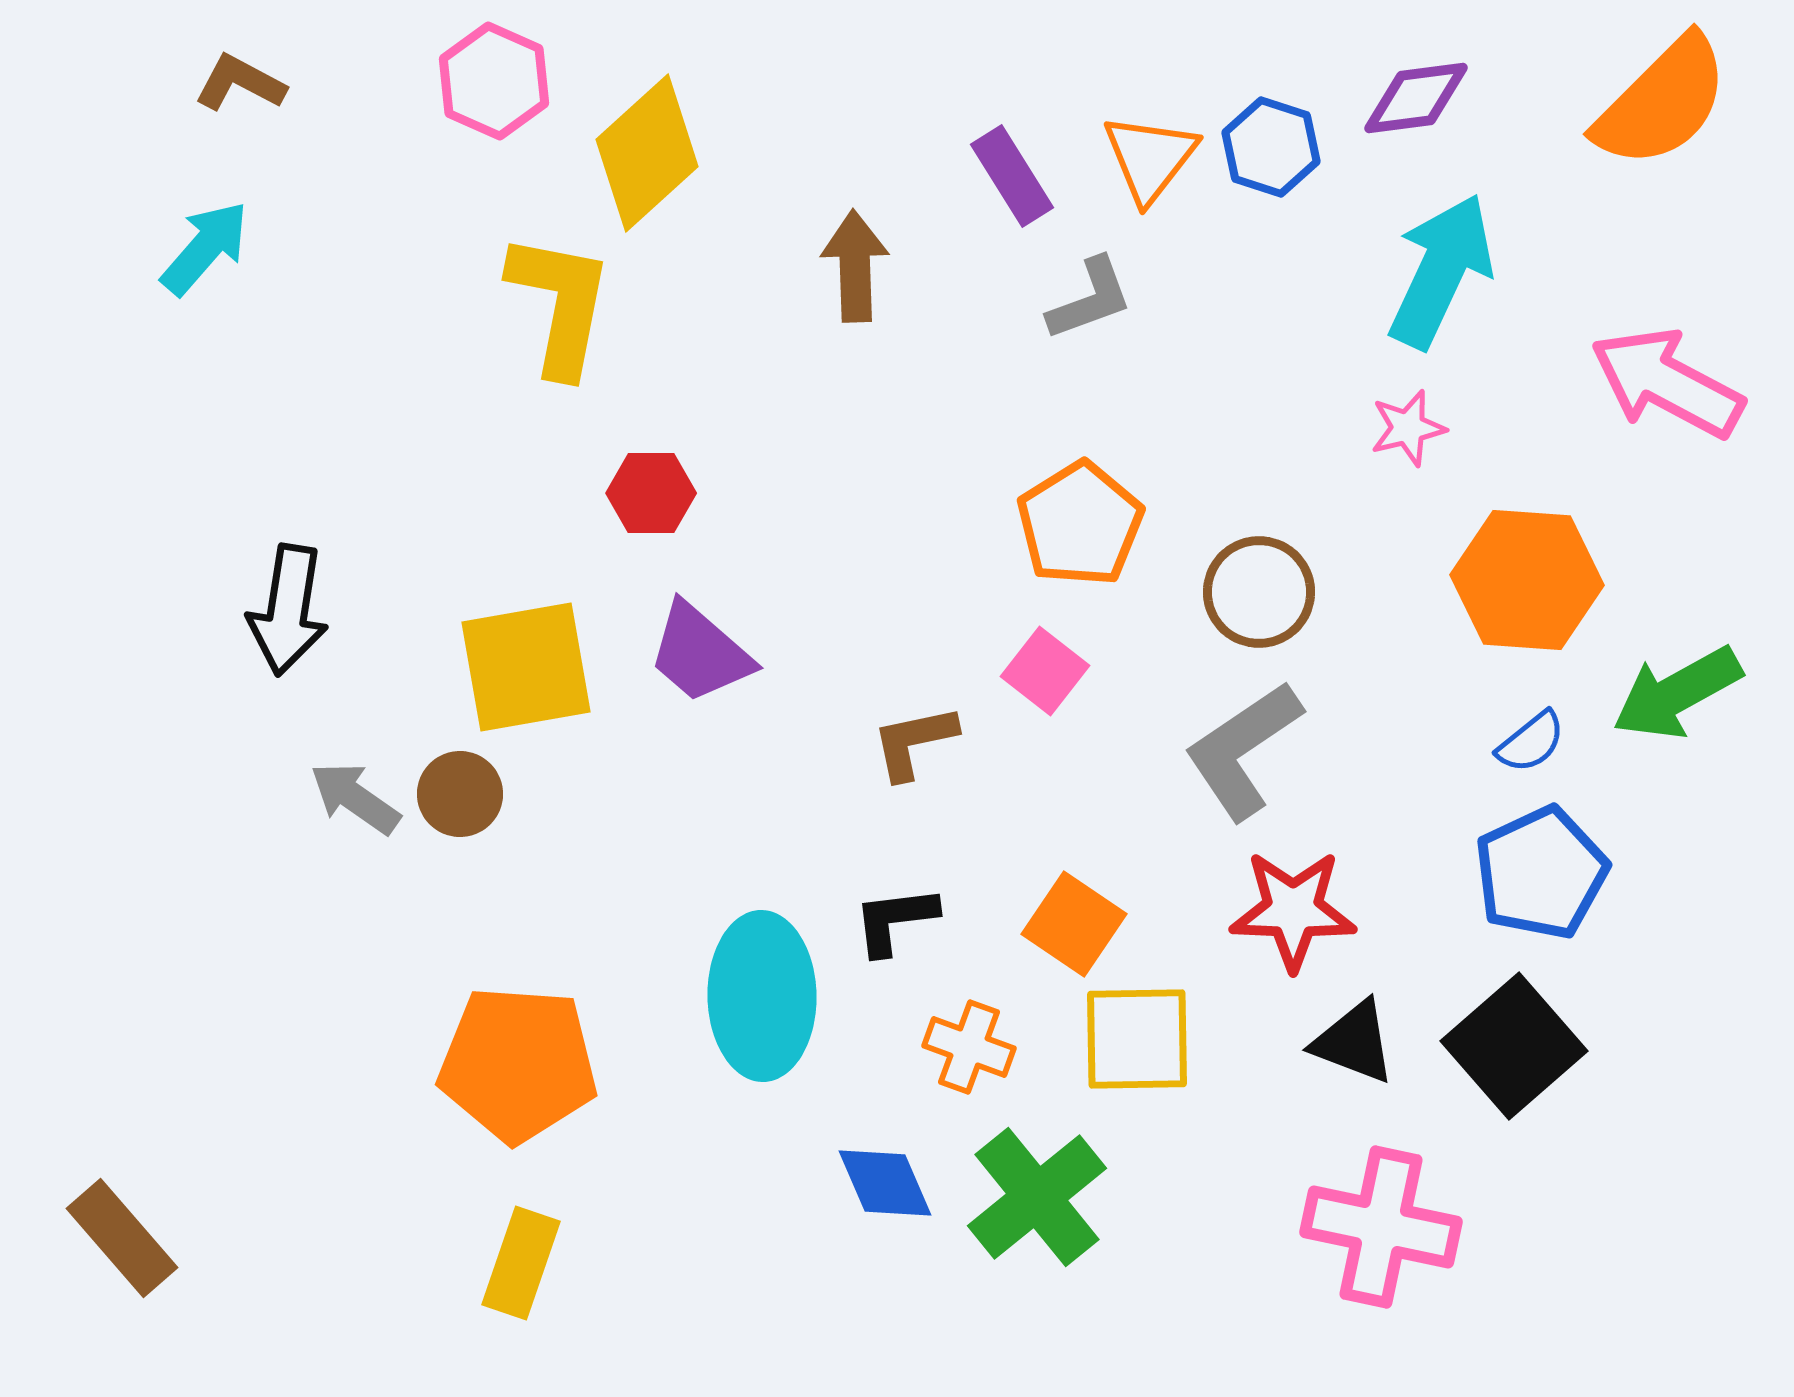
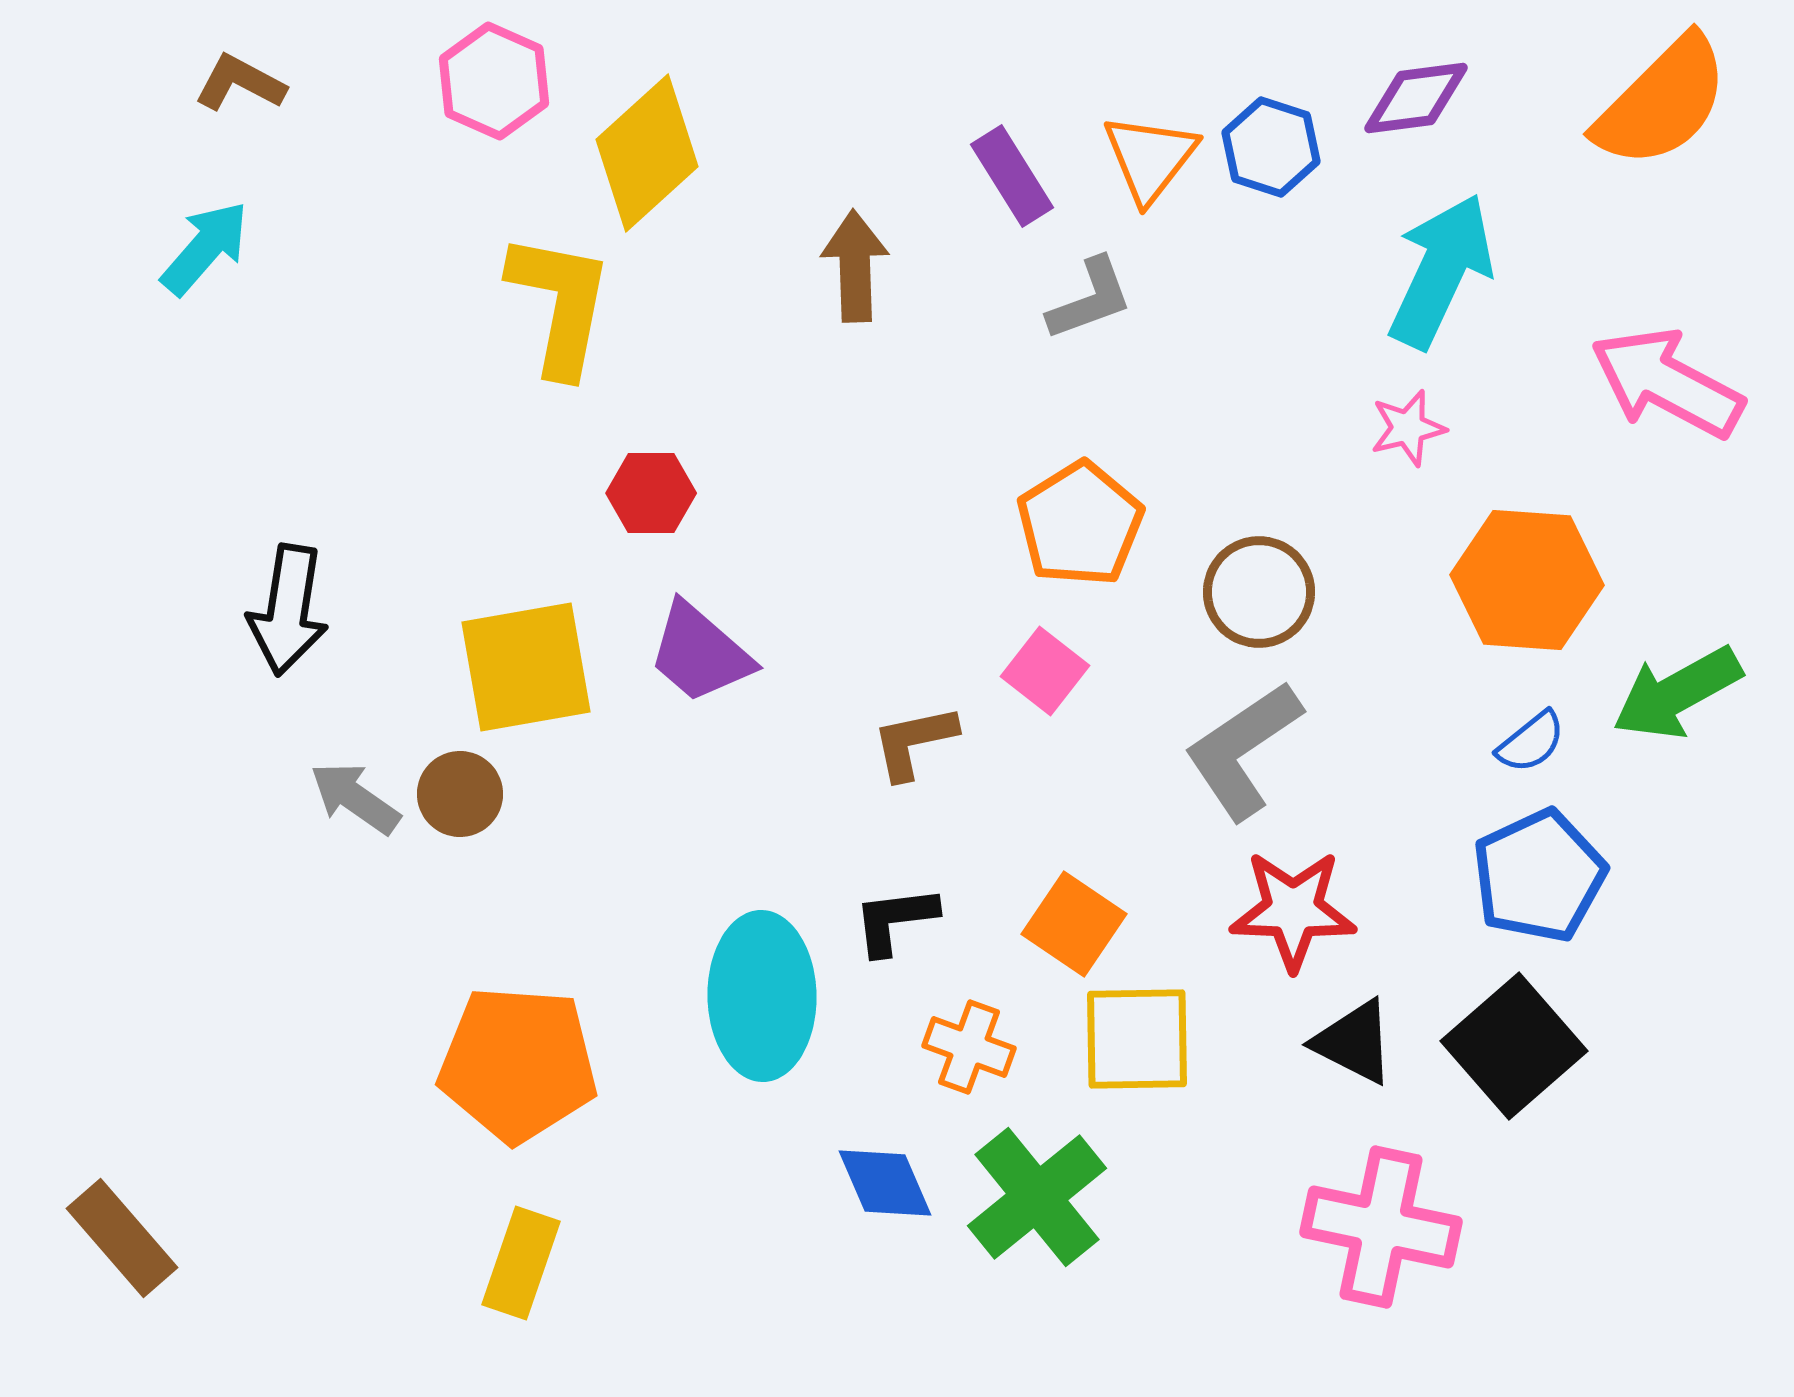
blue pentagon at (1541, 873): moved 2 px left, 3 px down
black triangle at (1354, 1042): rotated 6 degrees clockwise
